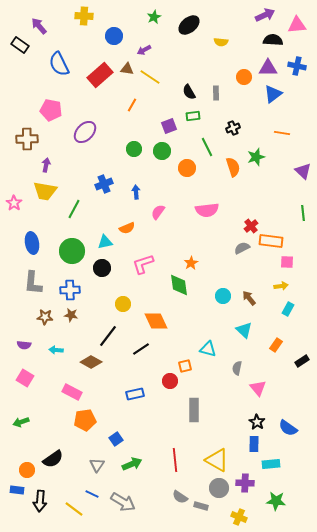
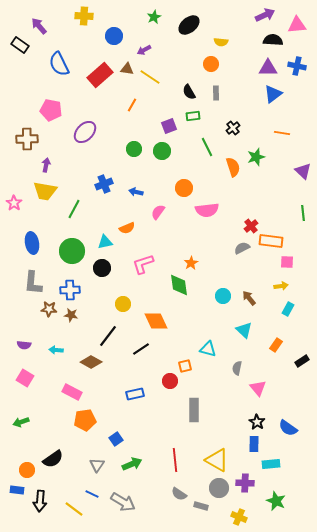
orange circle at (244, 77): moved 33 px left, 13 px up
black cross at (233, 128): rotated 16 degrees counterclockwise
orange circle at (187, 168): moved 3 px left, 20 px down
blue arrow at (136, 192): rotated 72 degrees counterclockwise
brown star at (45, 317): moved 4 px right, 8 px up
gray semicircle at (180, 497): moved 1 px left, 3 px up
green star at (276, 501): rotated 18 degrees clockwise
